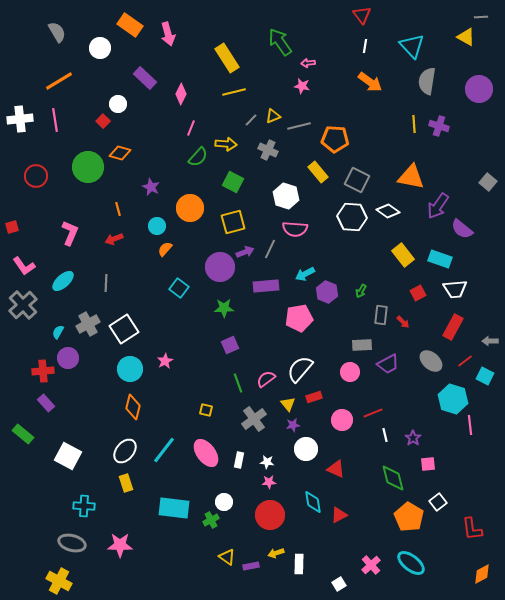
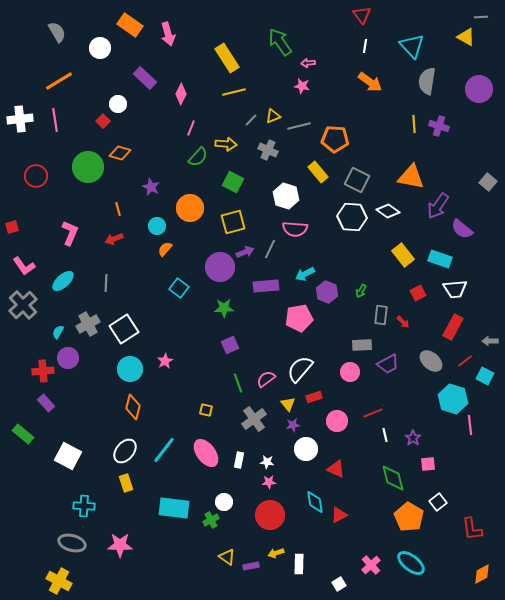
pink circle at (342, 420): moved 5 px left, 1 px down
cyan diamond at (313, 502): moved 2 px right
